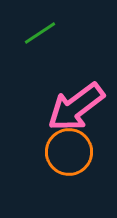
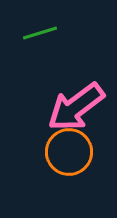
green line: rotated 16 degrees clockwise
